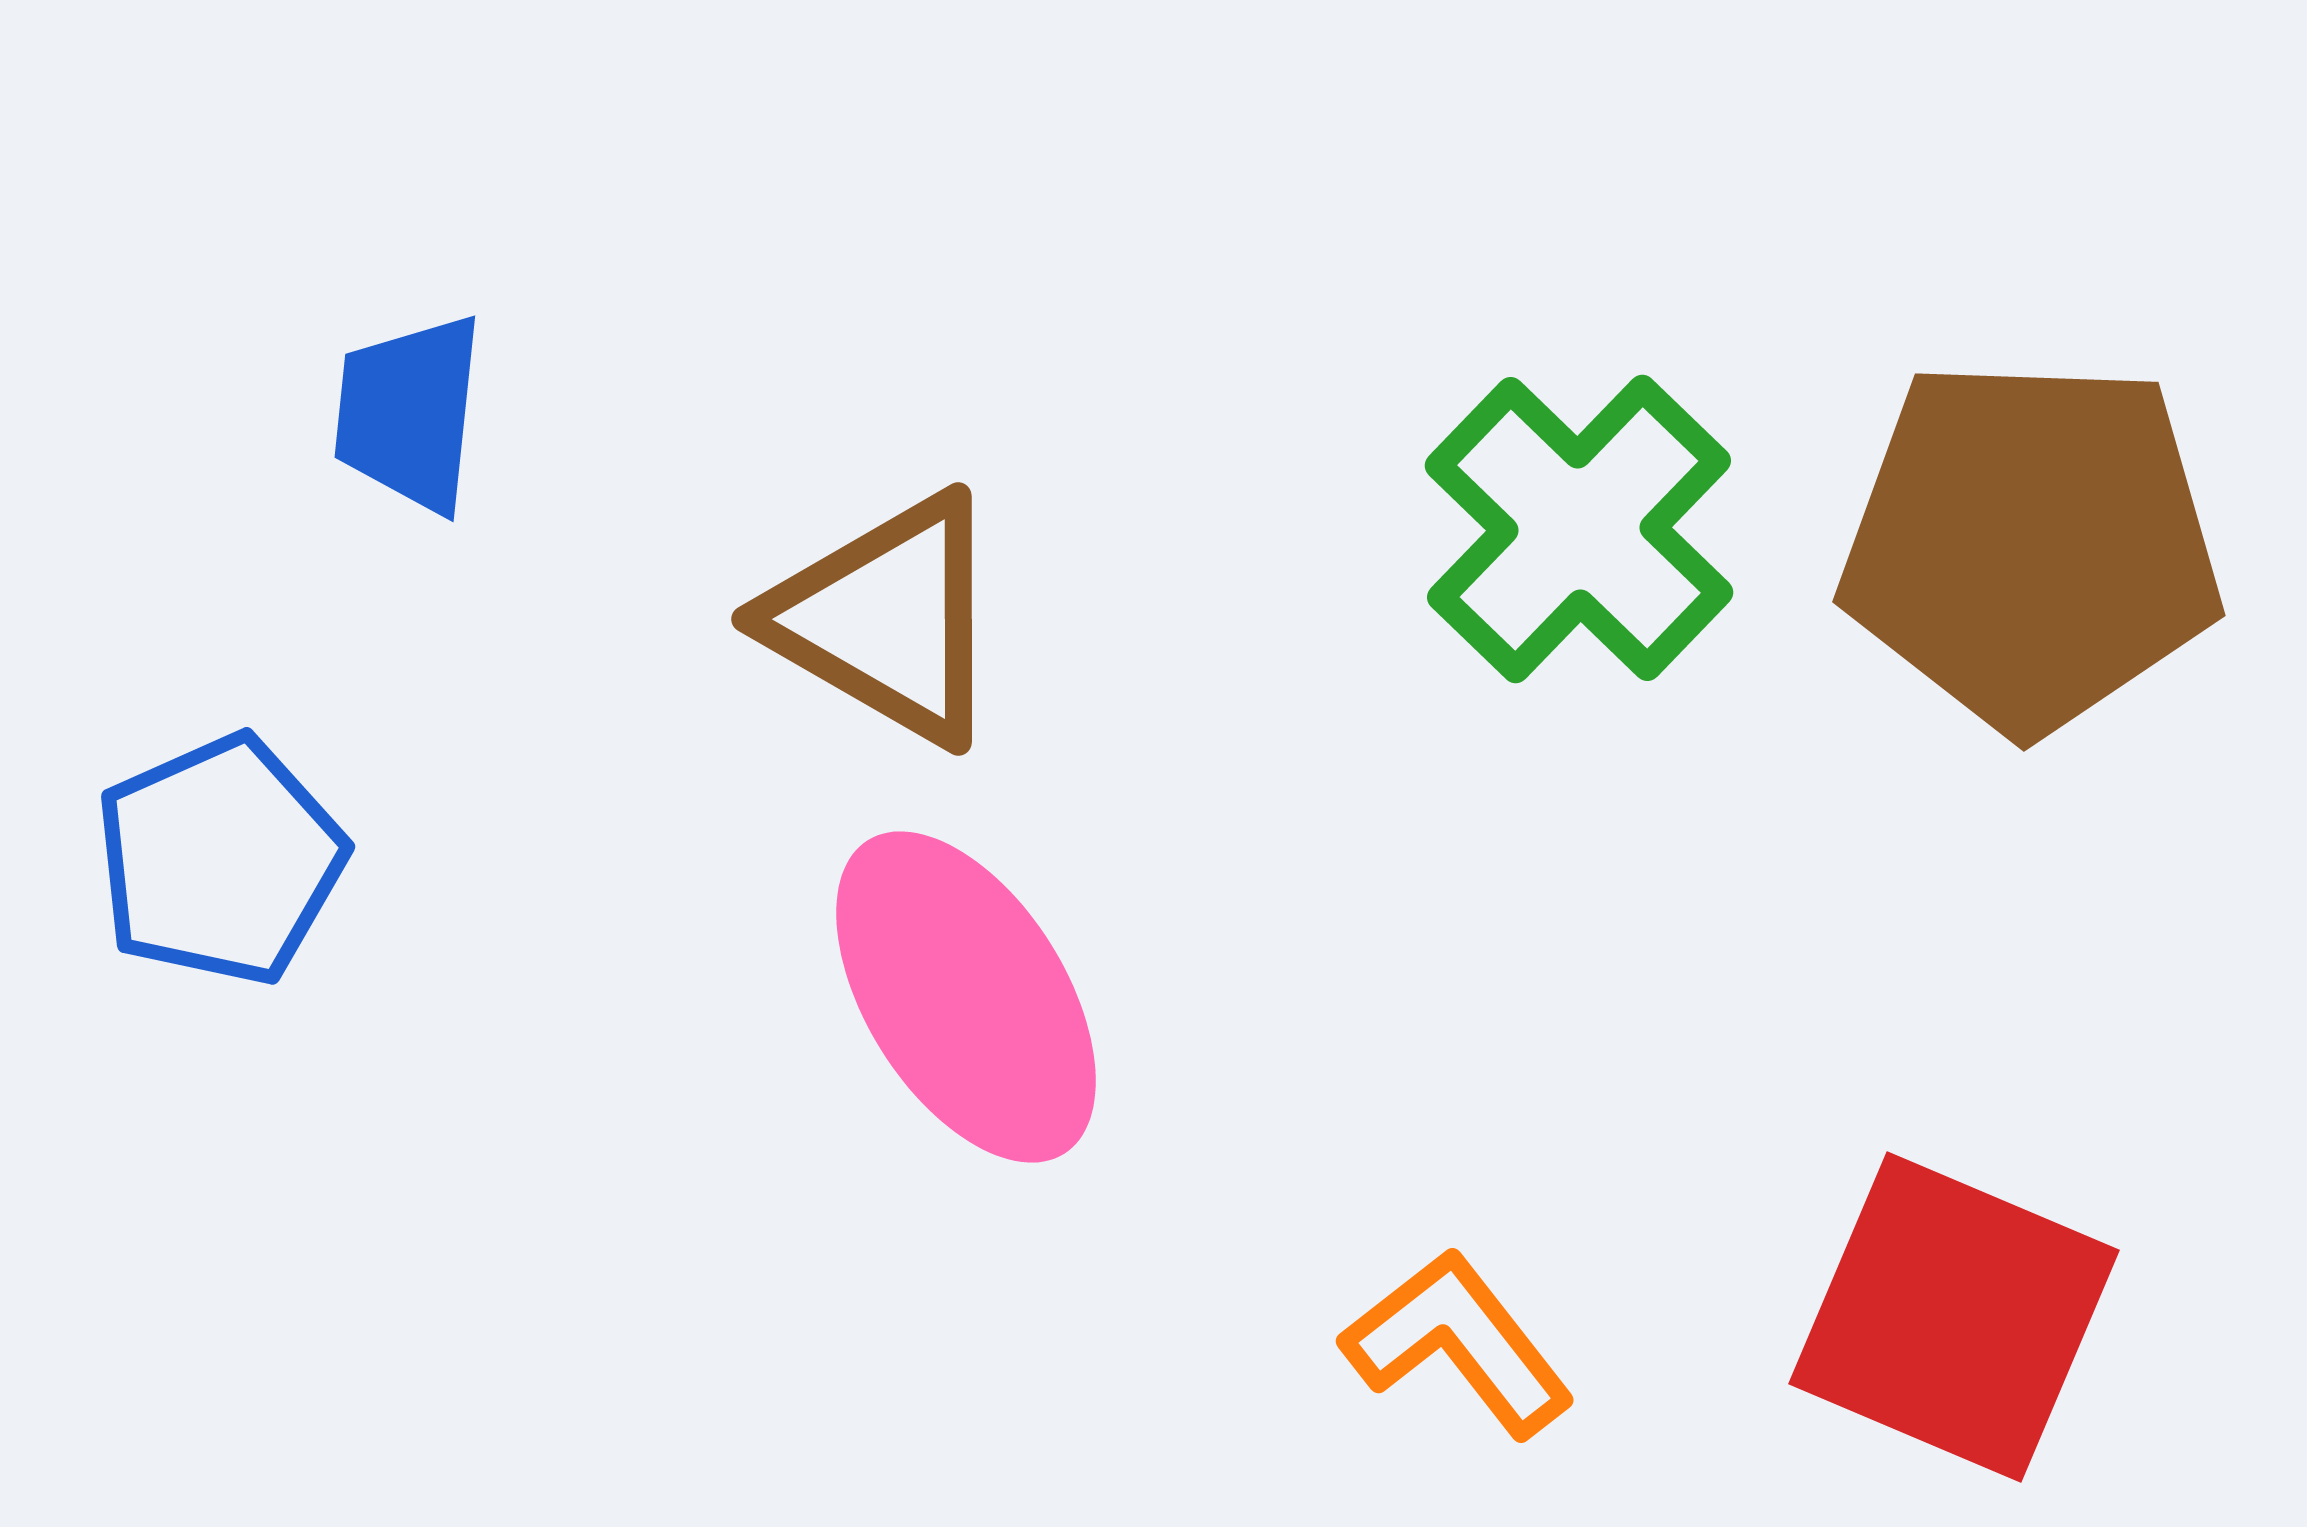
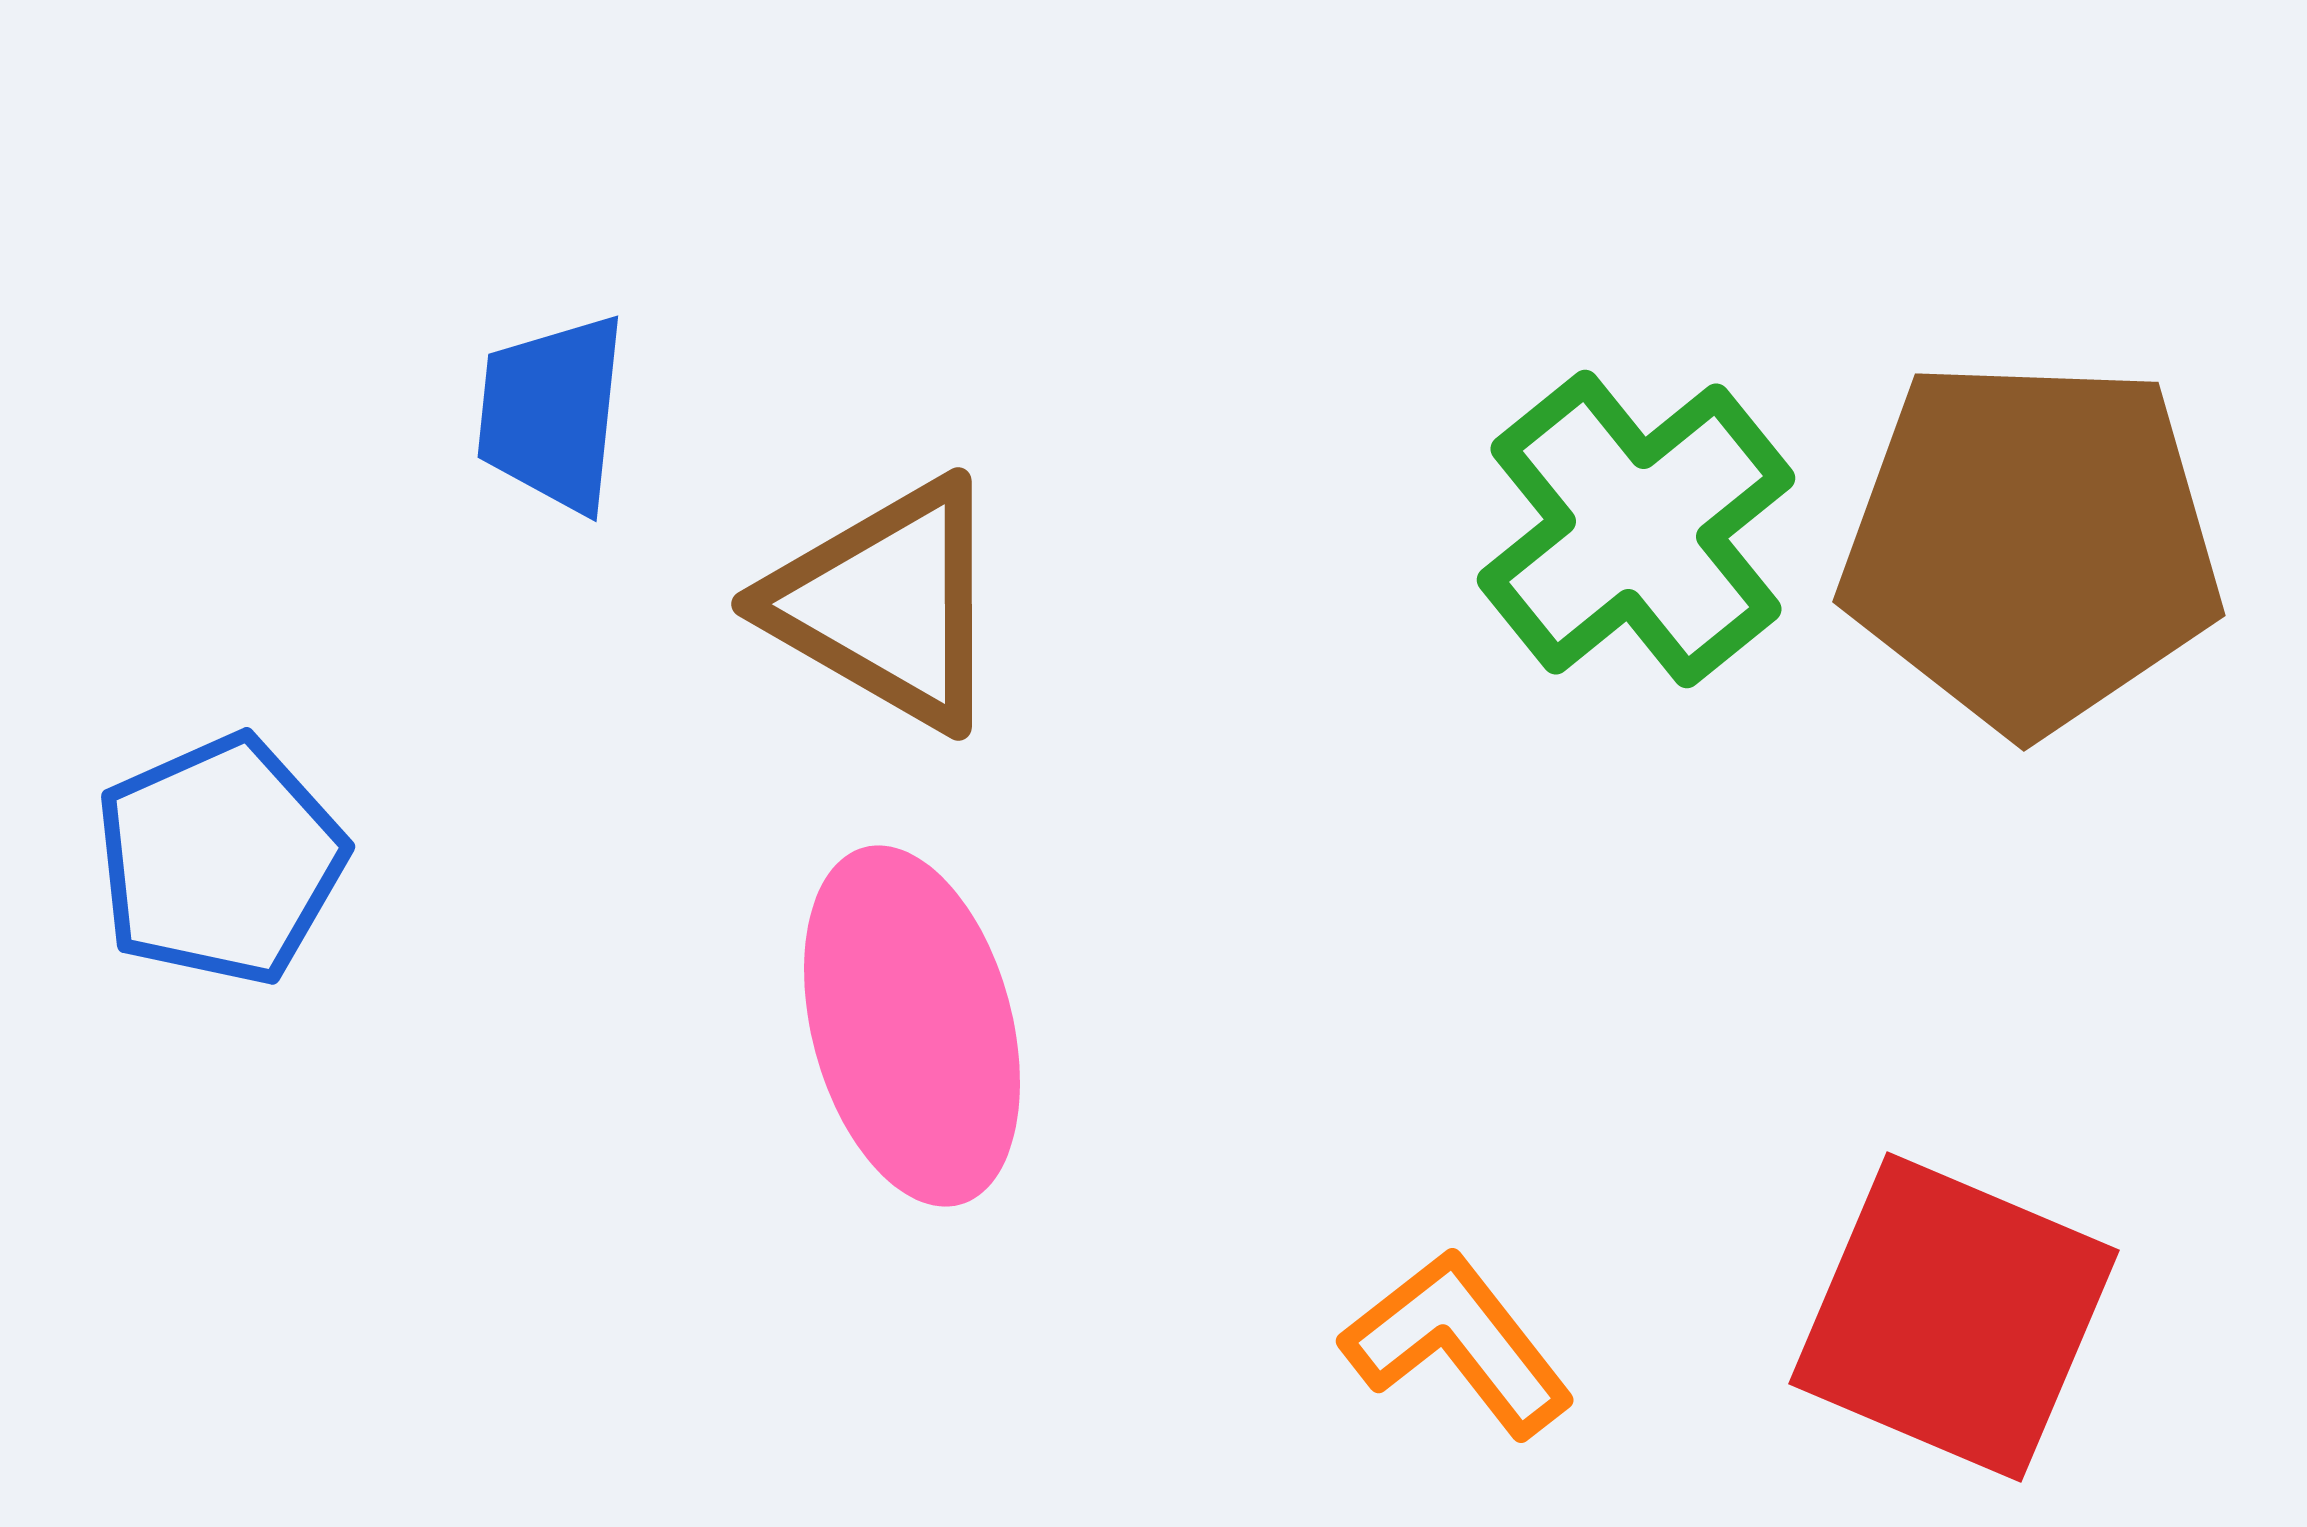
blue trapezoid: moved 143 px right
green cross: moved 57 px right; rotated 7 degrees clockwise
brown triangle: moved 15 px up
pink ellipse: moved 54 px left, 29 px down; rotated 17 degrees clockwise
